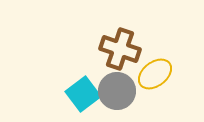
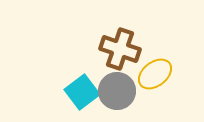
cyan square: moved 1 px left, 2 px up
